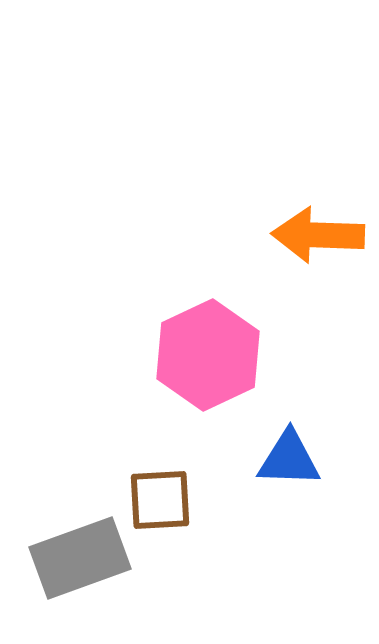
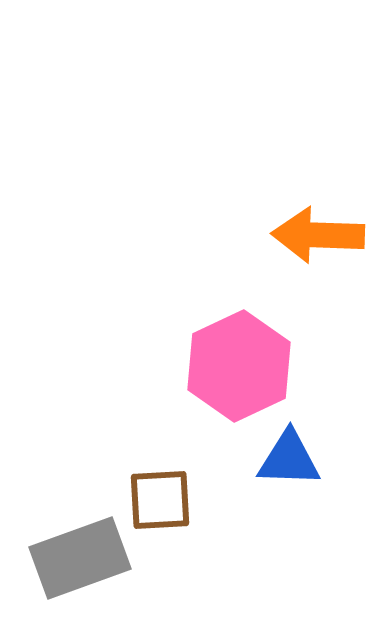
pink hexagon: moved 31 px right, 11 px down
